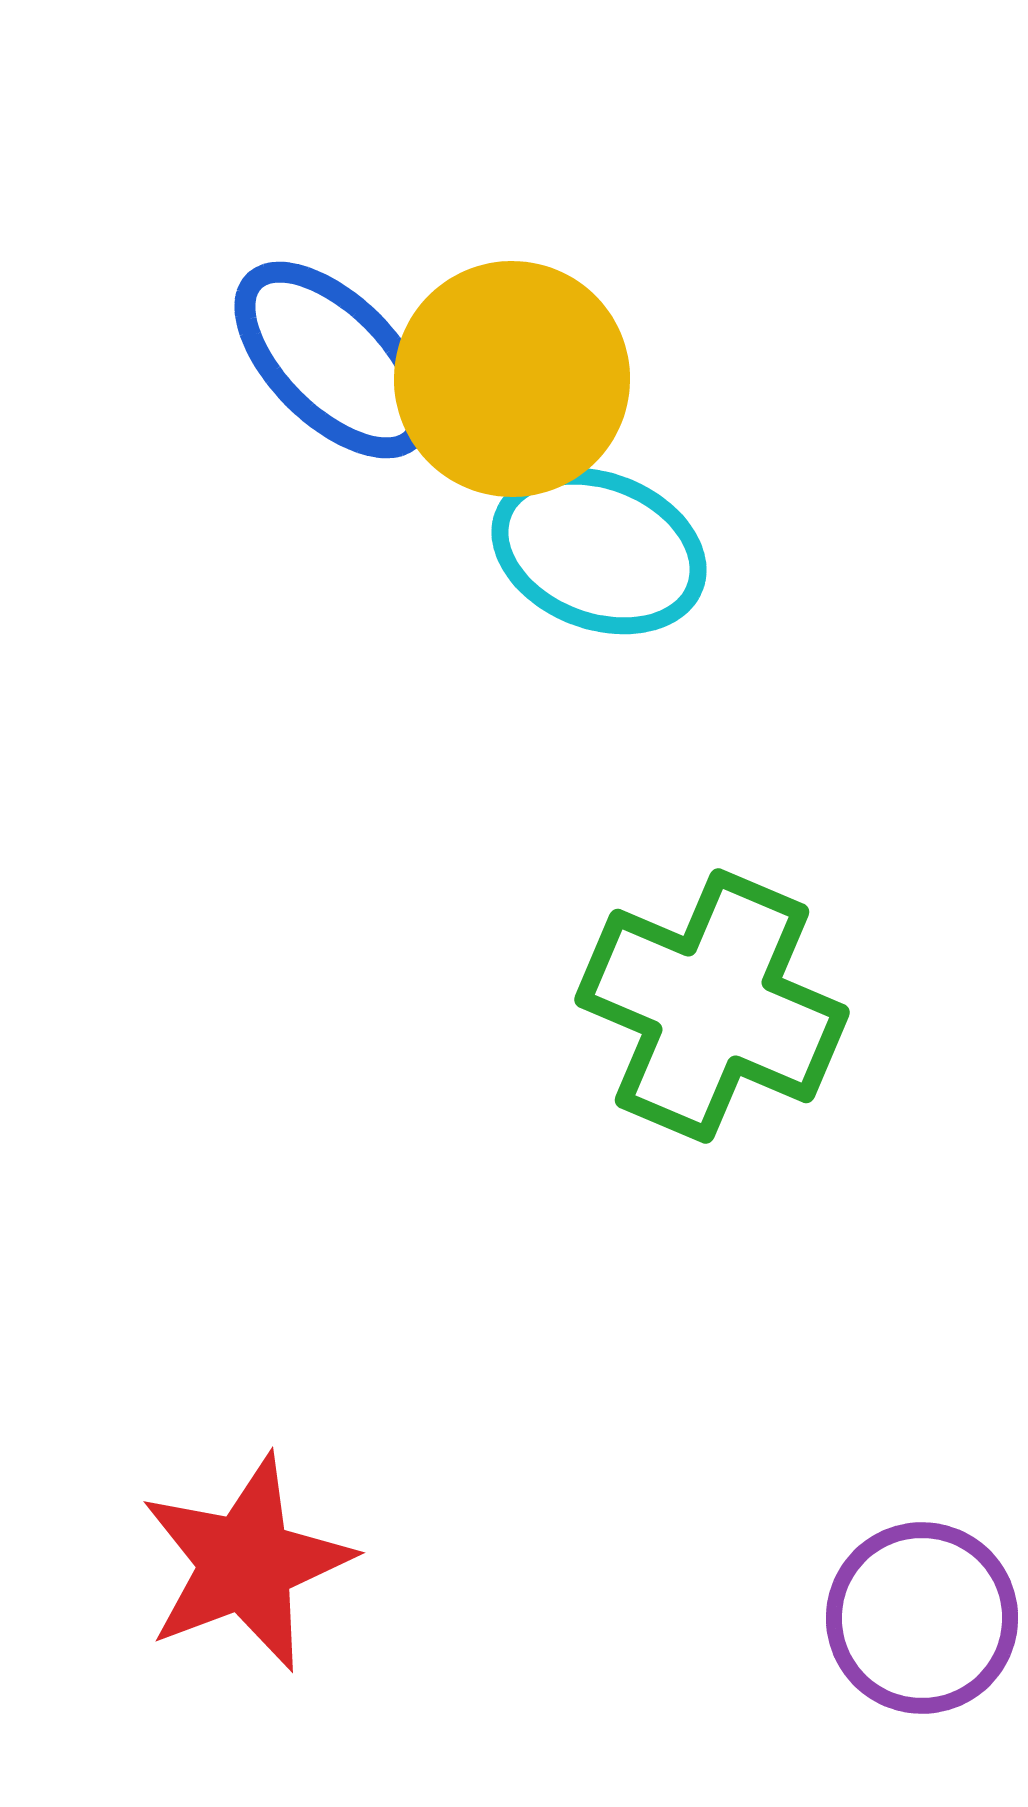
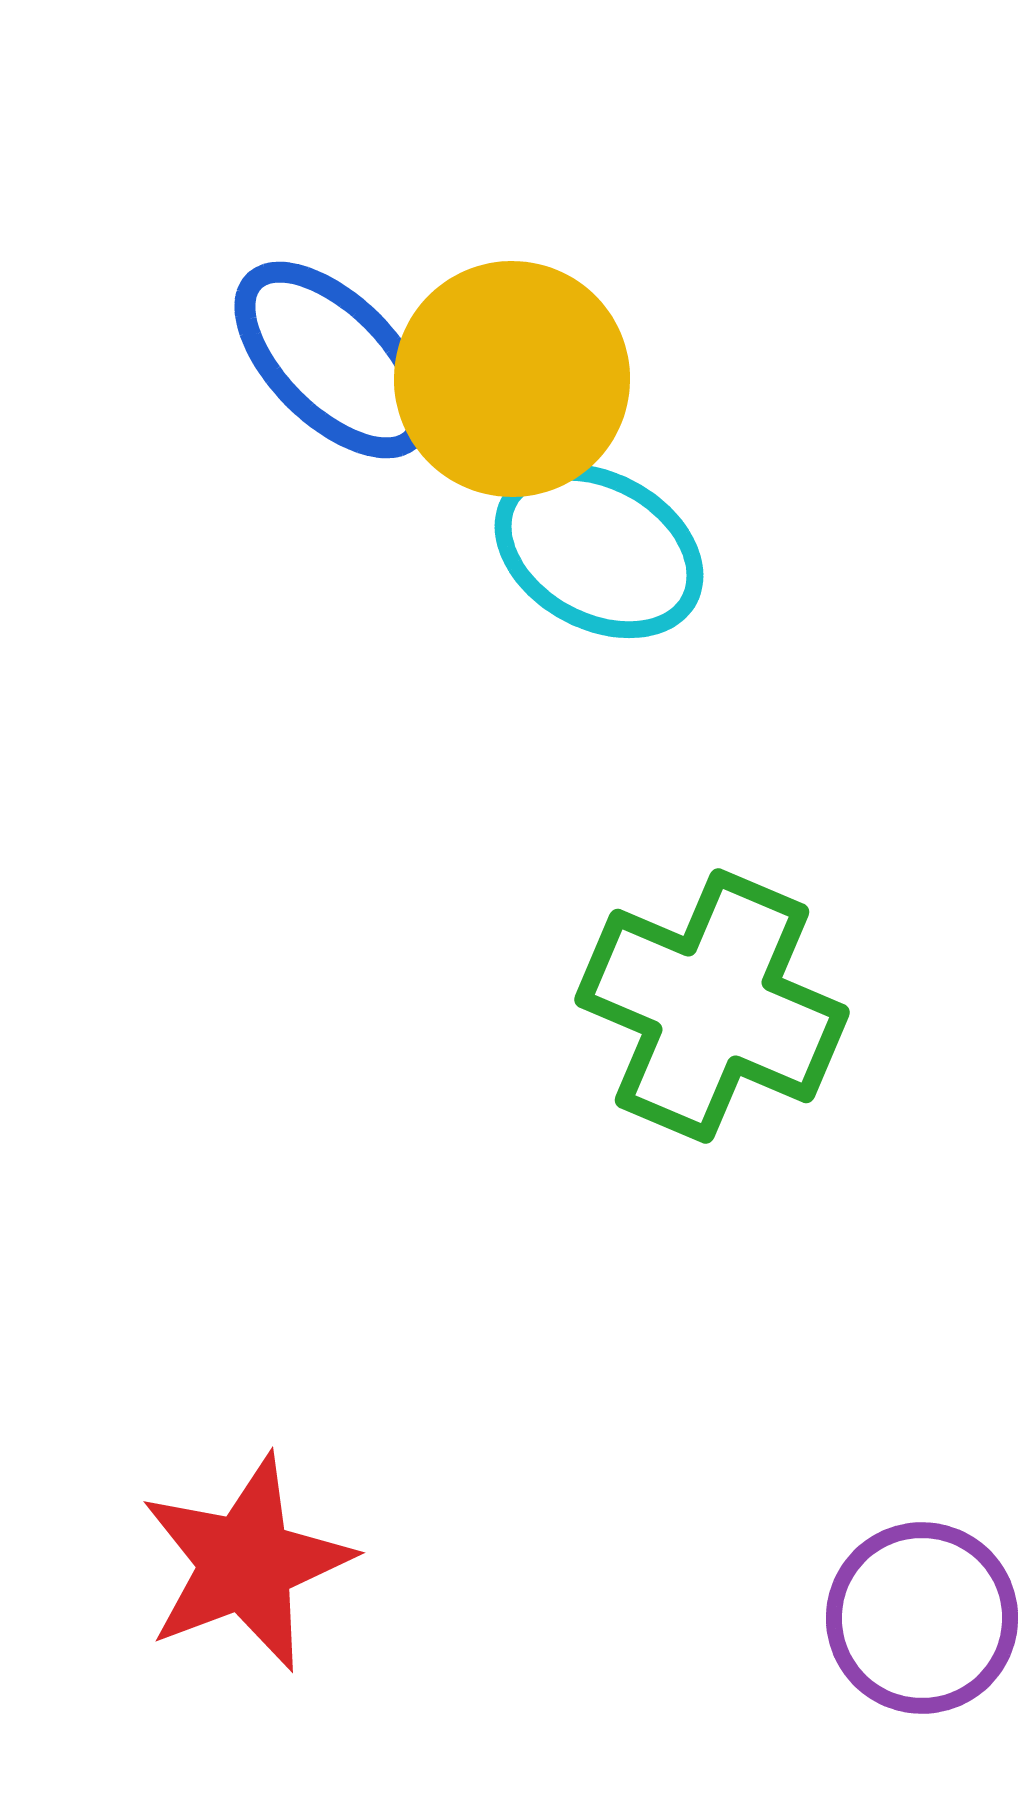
cyan ellipse: rotated 8 degrees clockwise
